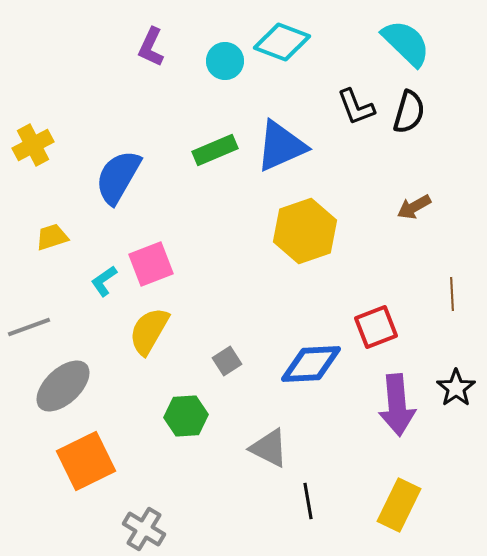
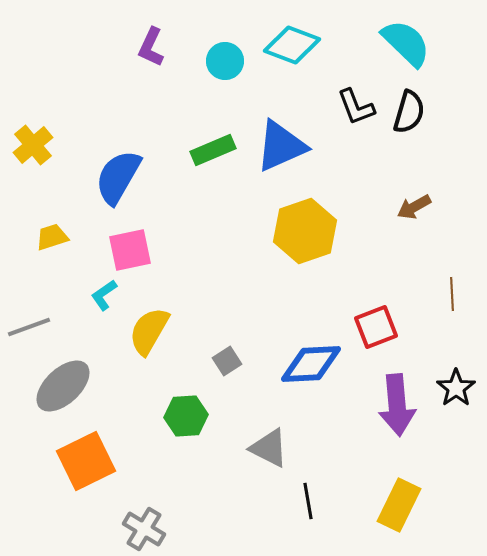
cyan diamond: moved 10 px right, 3 px down
yellow cross: rotated 12 degrees counterclockwise
green rectangle: moved 2 px left
pink square: moved 21 px left, 14 px up; rotated 9 degrees clockwise
cyan L-shape: moved 14 px down
